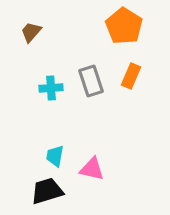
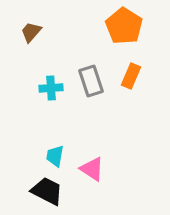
pink triangle: rotated 20 degrees clockwise
black trapezoid: rotated 44 degrees clockwise
